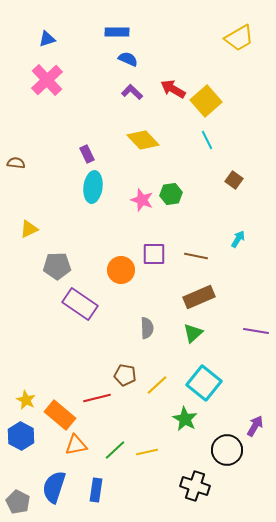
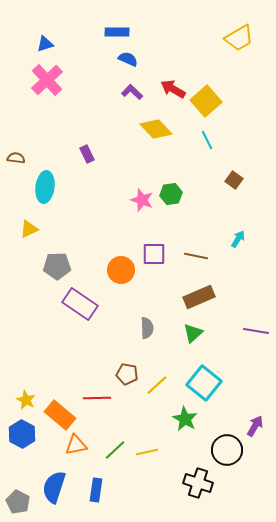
blue triangle at (47, 39): moved 2 px left, 5 px down
yellow diamond at (143, 140): moved 13 px right, 11 px up
brown semicircle at (16, 163): moved 5 px up
cyan ellipse at (93, 187): moved 48 px left
brown pentagon at (125, 375): moved 2 px right, 1 px up
red line at (97, 398): rotated 12 degrees clockwise
blue hexagon at (21, 436): moved 1 px right, 2 px up
black cross at (195, 486): moved 3 px right, 3 px up
